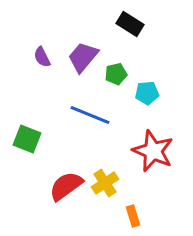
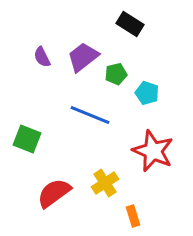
purple trapezoid: rotated 12 degrees clockwise
cyan pentagon: rotated 25 degrees clockwise
red semicircle: moved 12 px left, 7 px down
